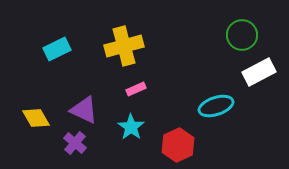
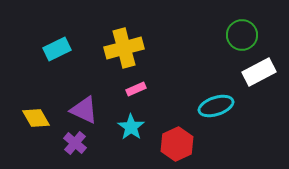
yellow cross: moved 2 px down
red hexagon: moved 1 px left, 1 px up
